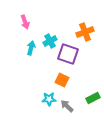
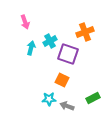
gray arrow: rotated 24 degrees counterclockwise
